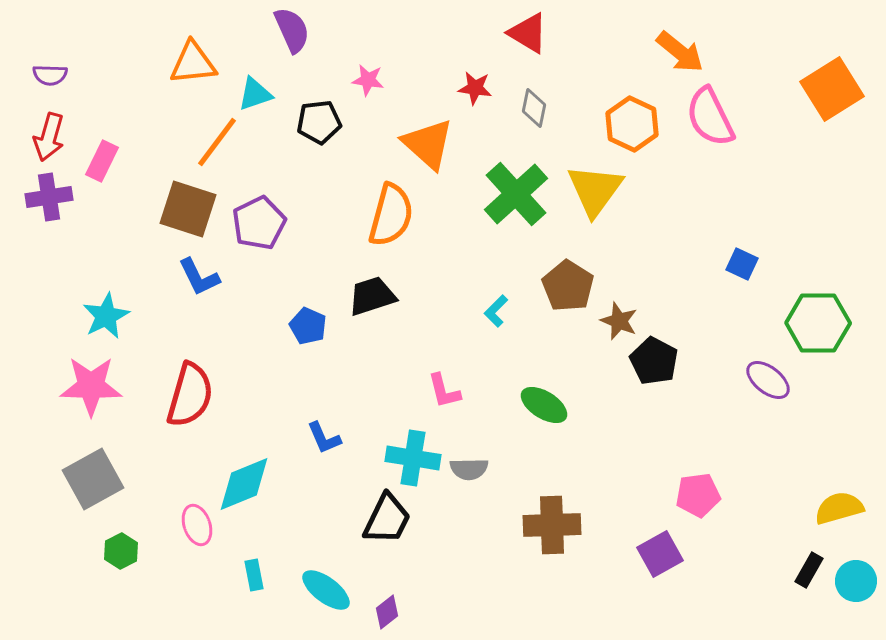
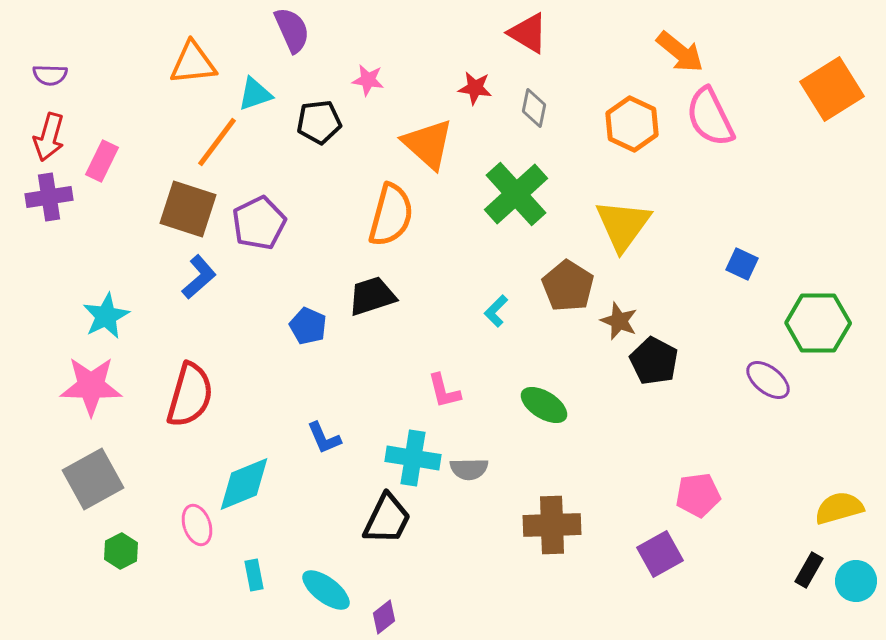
yellow triangle at (595, 190): moved 28 px right, 35 px down
blue L-shape at (199, 277): rotated 105 degrees counterclockwise
purple diamond at (387, 612): moved 3 px left, 5 px down
